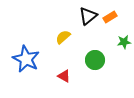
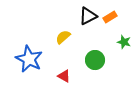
black triangle: rotated 12 degrees clockwise
green star: rotated 24 degrees clockwise
blue star: moved 3 px right
